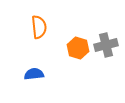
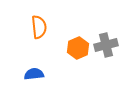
orange hexagon: rotated 20 degrees clockwise
